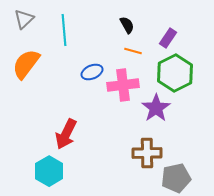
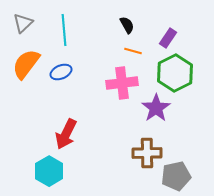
gray triangle: moved 1 px left, 4 px down
blue ellipse: moved 31 px left
pink cross: moved 1 px left, 2 px up
gray pentagon: moved 2 px up
